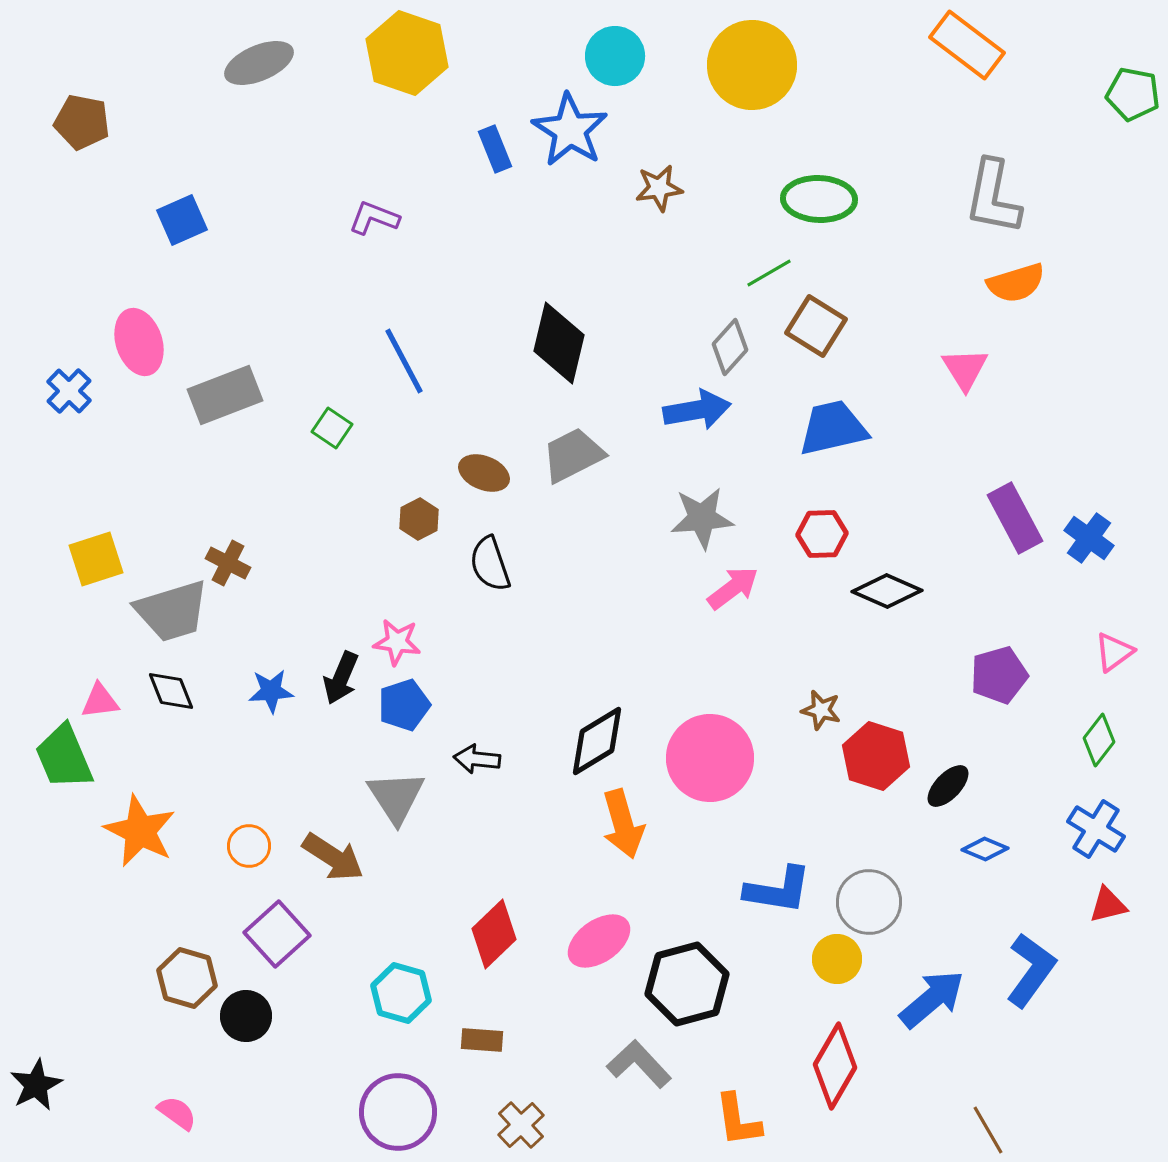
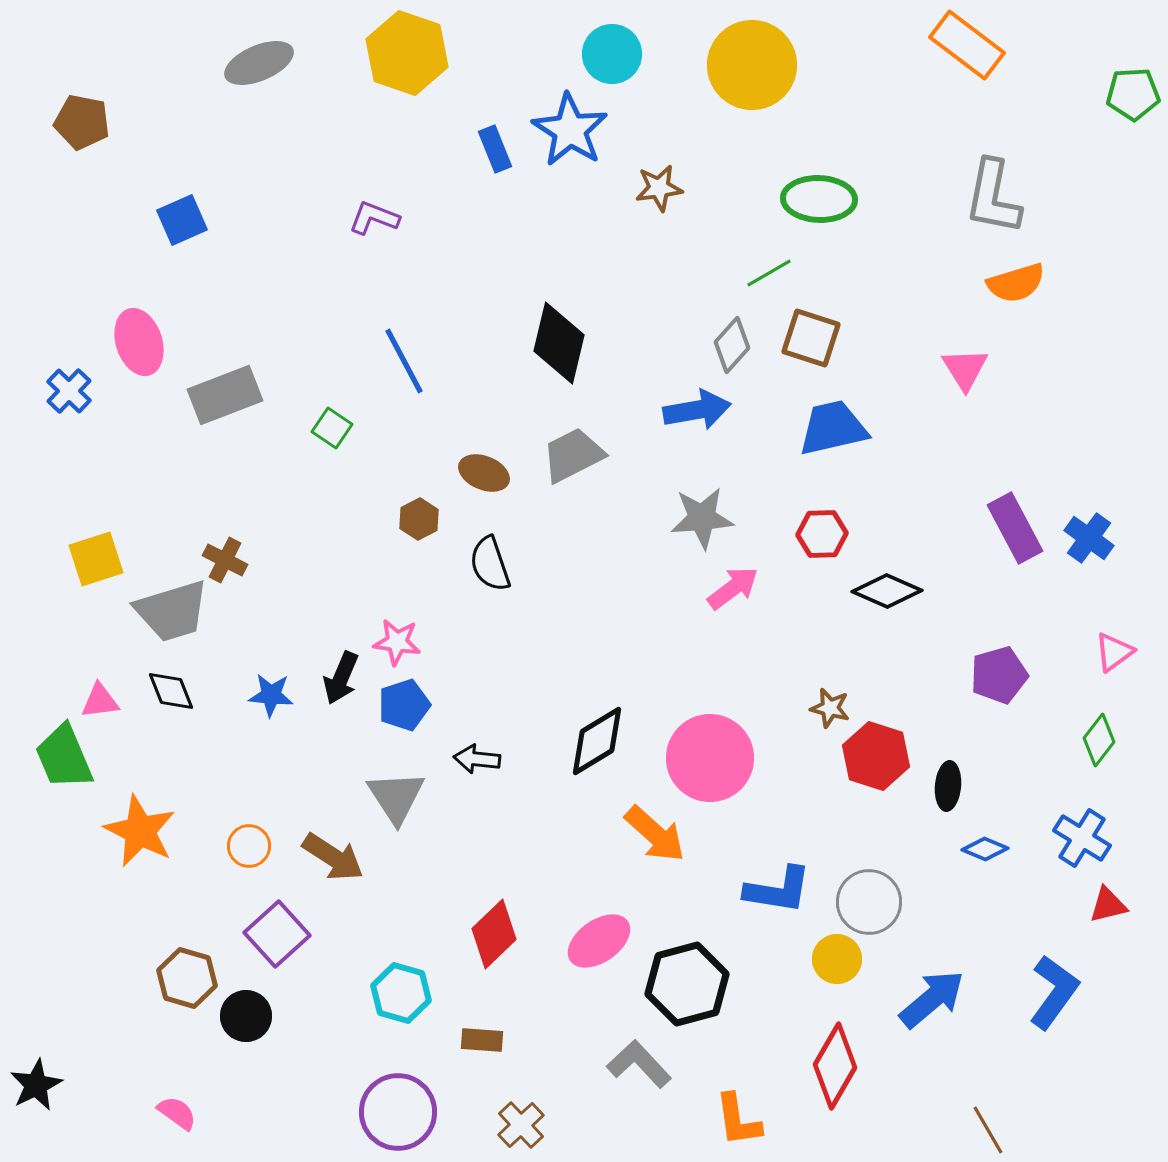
cyan circle at (615, 56): moved 3 px left, 2 px up
green pentagon at (1133, 94): rotated 14 degrees counterclockwise
brown square at (816, 326): moved 5 px left, 12 px down; rotated 14 degrees counterclockwise
gray diamond at (730, 347): moved 2 px right, 2 px up
purple rectangle at (1015, 518): moved 10 px down
brown cross at (228, 563): moved 3 px left, 3 px up
blue star at (271, 691): moved 4 px down; rotated 9 degrees clockwise
brown star at (821, 710): moved 9 px right, 2 px up
black ellipse at (948, 786): rotated 39 degrees counterclockwise
orange arrow at (623, 824): moved 32 px right, 10 px down; rotated 32 degrees counterclockwise
blue cross at (1096, 829): moved 14 px left, 9 px down
blue L-shape at (1031, 970): moved 23 px right, 22 px down
